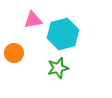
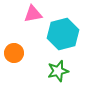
pink triangle: moved 6 px up
green star: moved 3 px down
